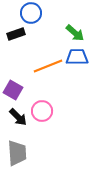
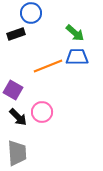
pink circle: moved 1 px down
